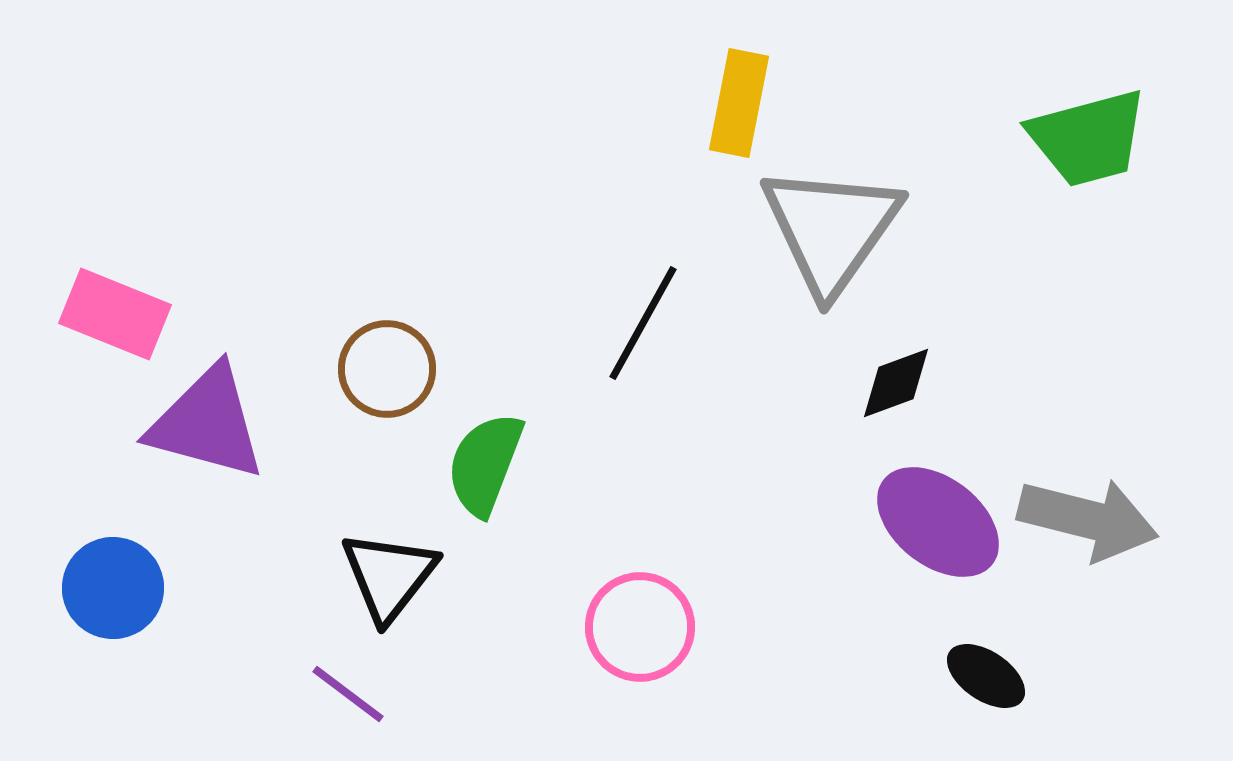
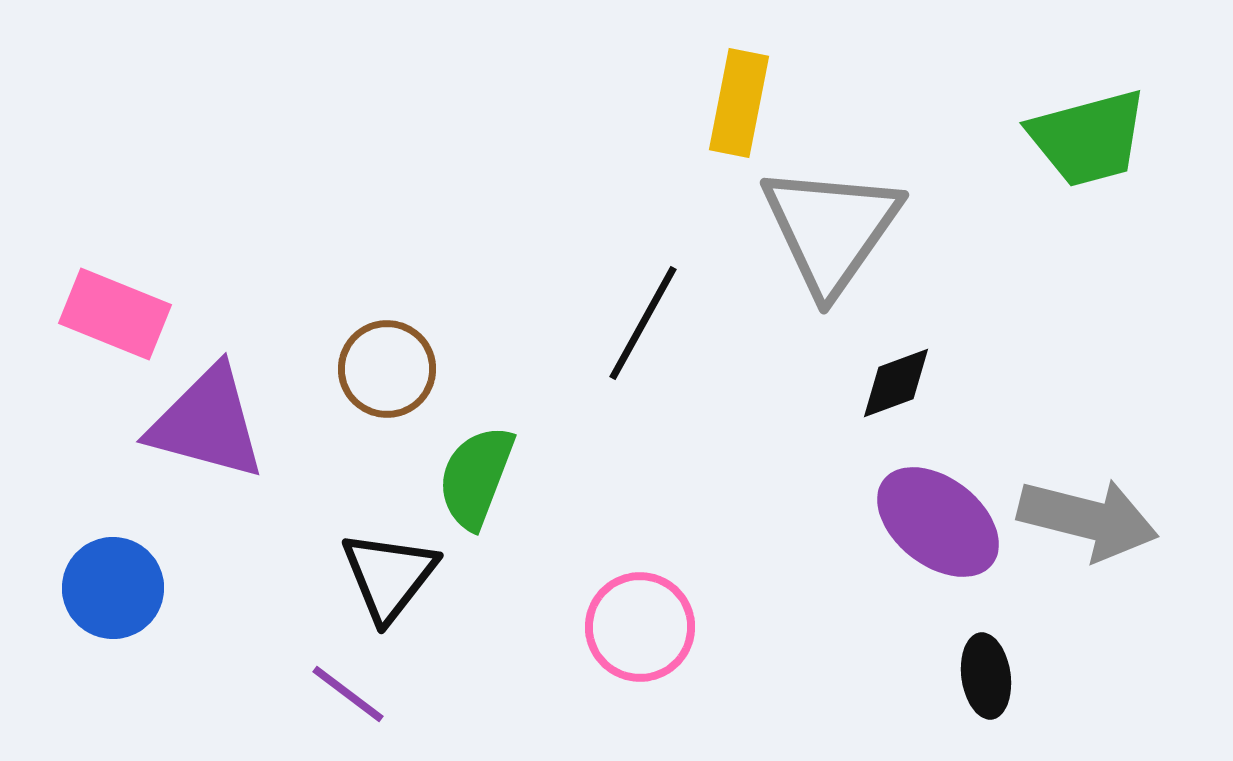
green semicircle: moved 9 px left, 13 px down
black ellipse: rotated 48 degrees clockwise
